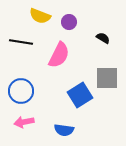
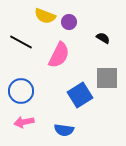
yellow semicircle: moved 5 px right
black line: rotated 20 degrees clockwise
